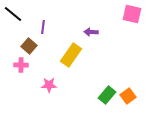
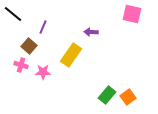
purple line: rotated 16 degrees clockwise
pink cross: rotated 16 degrees clockwise
pink star: moved 6 px left, 13 px up
orange square: moved 1 px down
